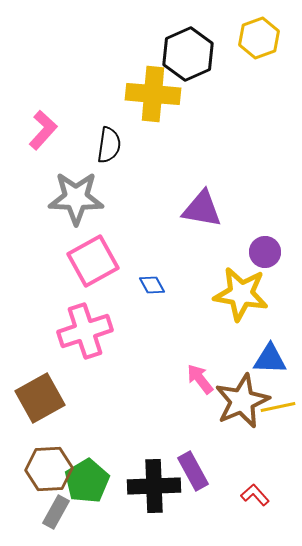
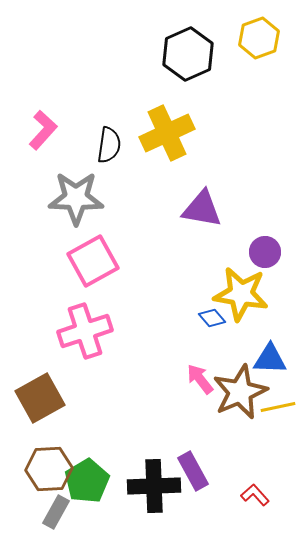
yellow cross: moved 14 px right, 39 px down; rotated 30 degrees counterclockwise
blue diamond: moved 60 px right, 33 px down; rotated 12 degrees counterclockwise
brown star: moved 2 px left, 9 px up
